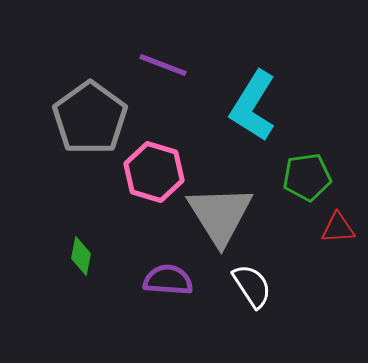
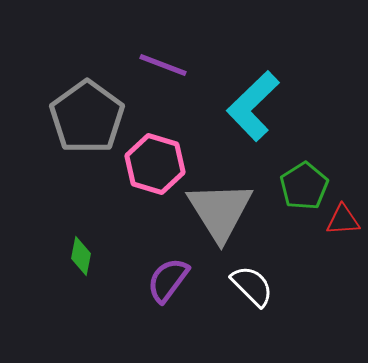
cyan L-shape: rotated 14 degrees clockwise
gray pentagon: moved 3 px left, 1 px up
pink hexagon: moved 1 px right, 8 px up
green pentagon: moved 3 px left, 9 px down; rotated 24 degrees counterclockwise
gray triangle: moved 4 px up
red triangle: moved 5 px right, 8 px up
purple semicircle: rotated 57 degrees counterclockwise
white semicircle: rotated 12 degrees counterclockwise
